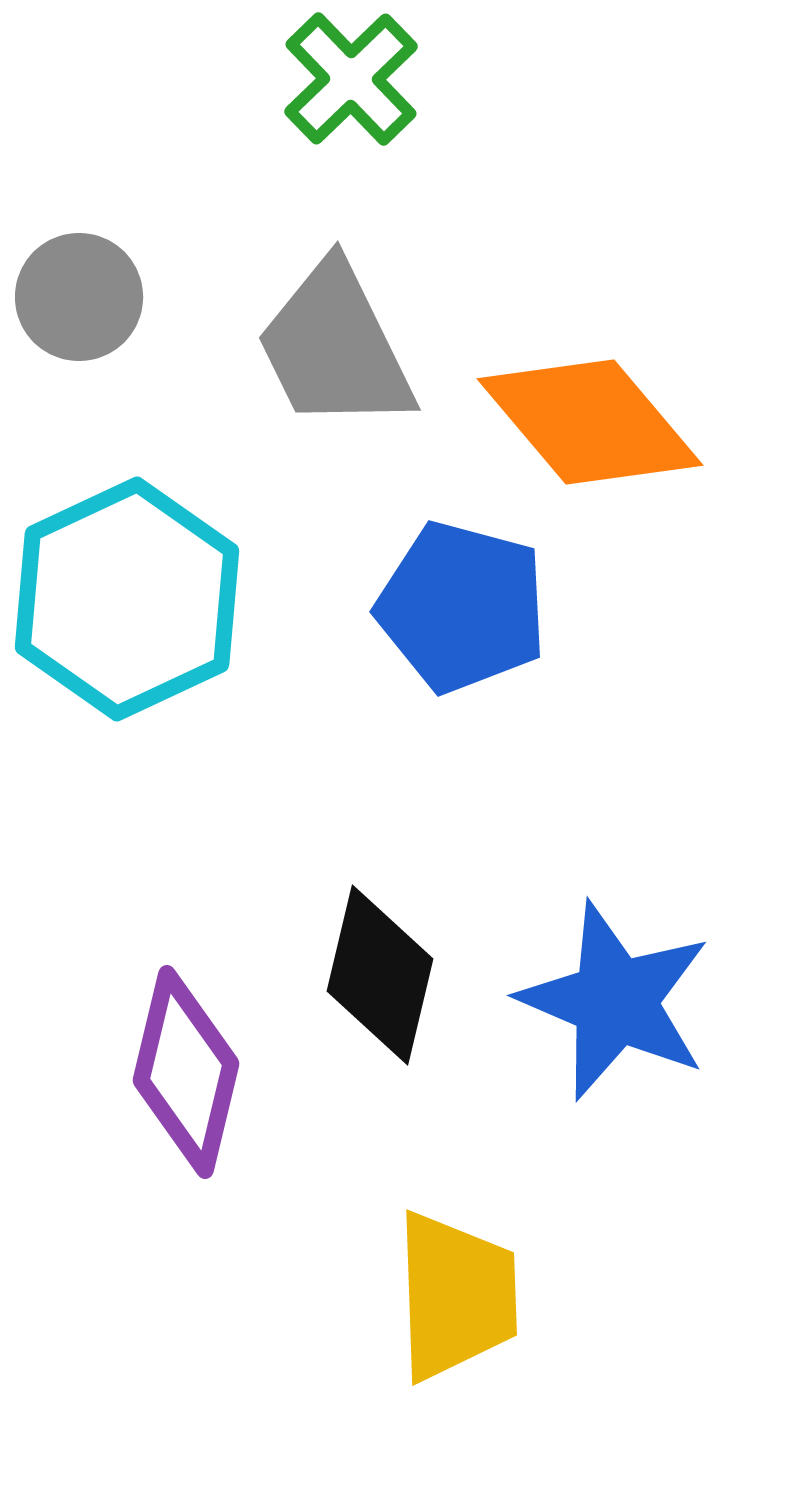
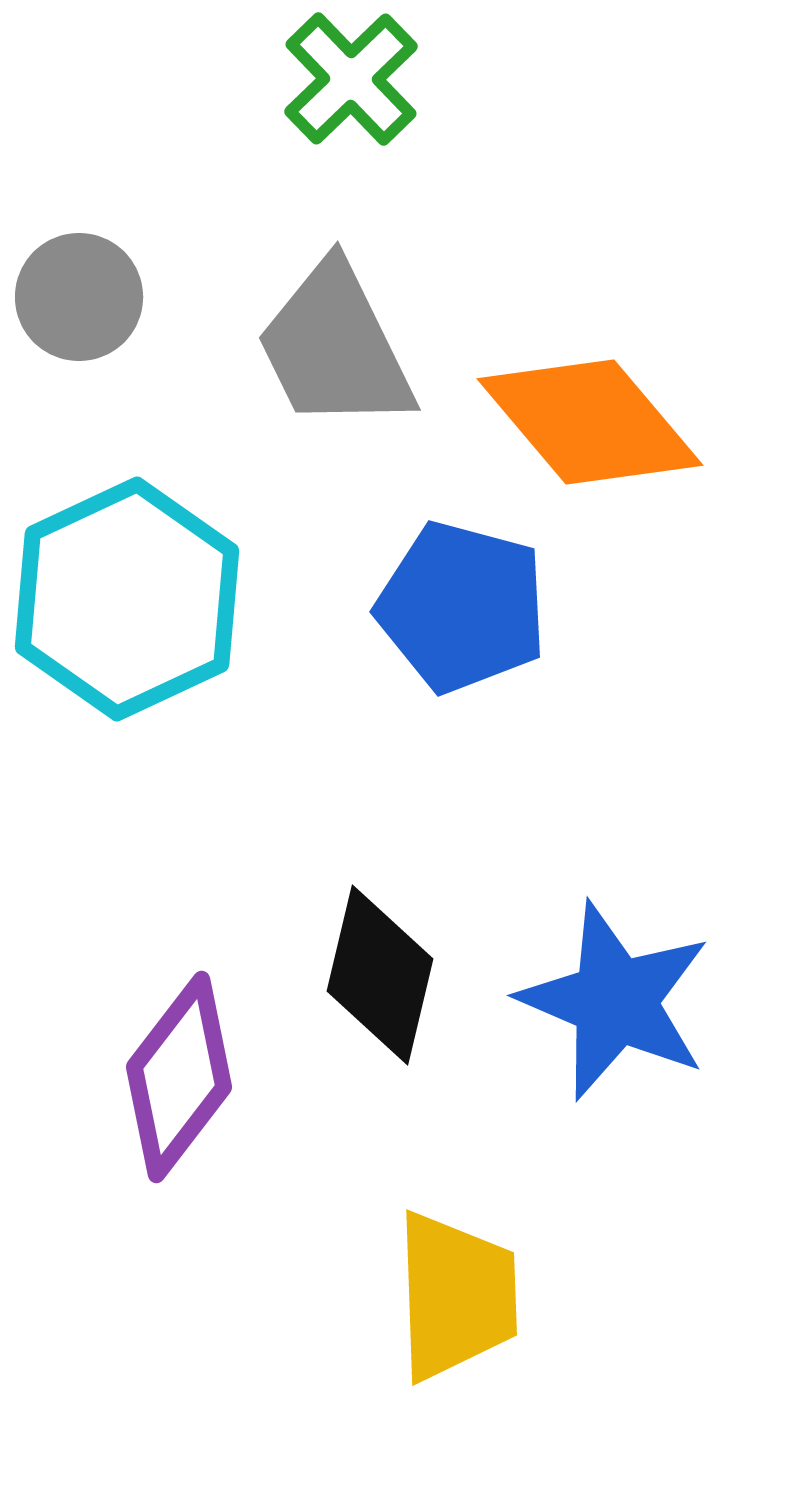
purple diamond: moved 7 px left, 5 px down; rotated 24 degrees clockwise
